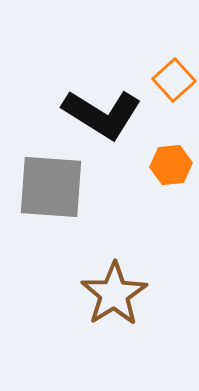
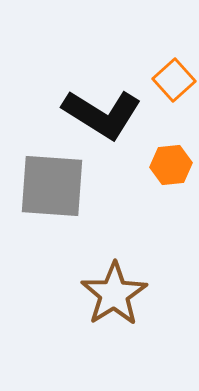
gray square: moved 1 px right, 1 px up
